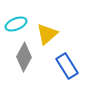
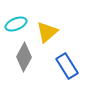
yellow triangle: moved 2 px up
